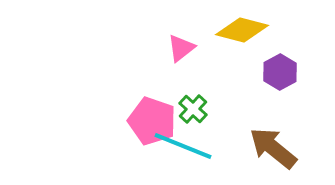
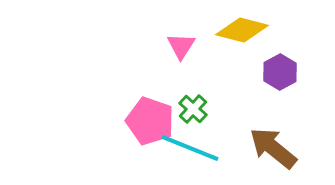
pink triangle: moved 2 px up; rotated 20 degrees counterclockwise
pink pentagon: moved 2 px left
cyan line: moved 7 px right, 2 px down
